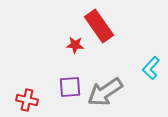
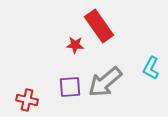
cyan L-shape: rotated 15 degrees counterclockwise
gray arrow: moved 10 px up; rotated 6 degrees counterclockwise
